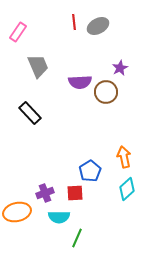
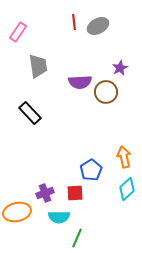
gray trapezoid: rotated 15 degrees clockwise
blue pentagon: moved 1 px right, 1 px up
